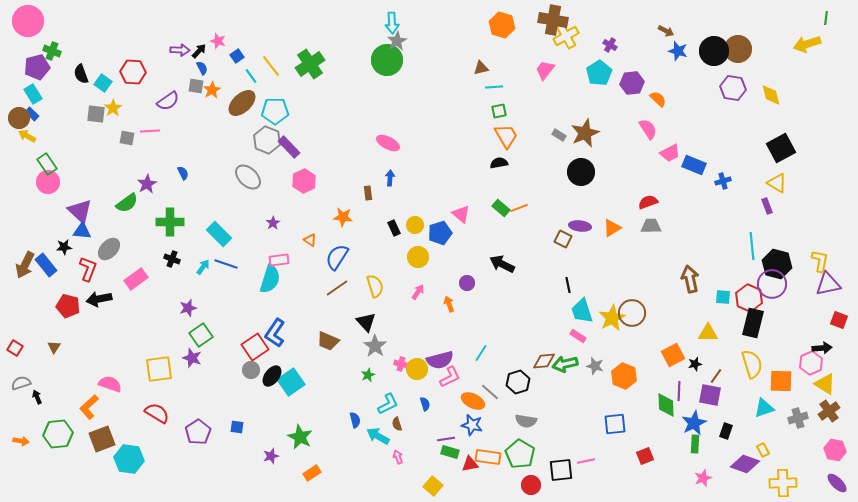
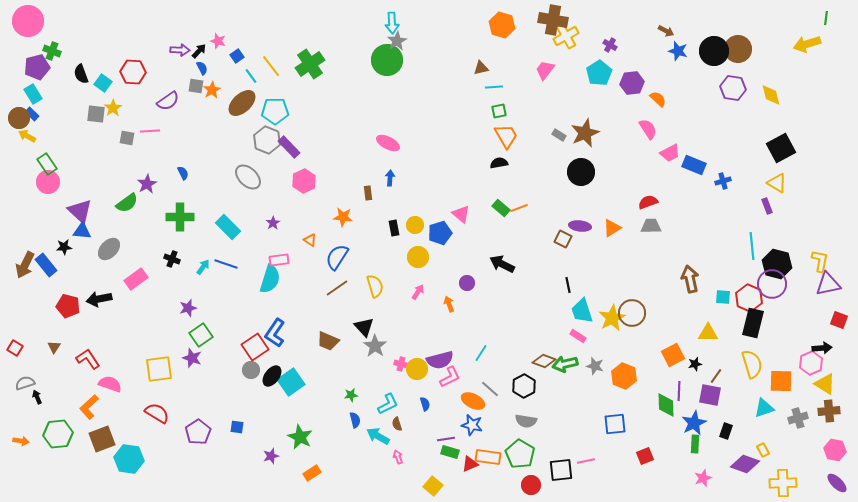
green cross at (170, 222): moved 10 px right, 5 px up
black rectangle at (394, 228): rotated 14 degrees clockwise
cyan rectangle at (219, 234): moved 9 px right, 7 px up
red L-shape at (88, 269): moved 90 px down; rotated 55 degrees counterclockwise
black triangle at (366, 322): moved 2 px left, 5 px down
brown diamond at (544, 361): rotated 25 degrees clockwise
green star at (368, 375): moved 17 px left, 20 px down; rotated 16 degrees clockwise
black hexagon at (518, 382): moved 6 px right, 4 px down; rotated 10 degrees counterclockwise
gray semicircle at (21, 383): moved 4 px right
gray line at (490, 392): moved 3 px up
brown cross at (829, 411): rotated 30 degrees clockwise
red triangle at (470, 464): rotated 12 degrees counterclockwise
